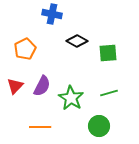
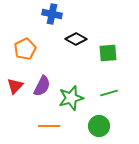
black diamond: moved 1 px left, 2 px up
green star: rotated 25 degrees clockwise
orange line: moved 9 px right, 1 px up
